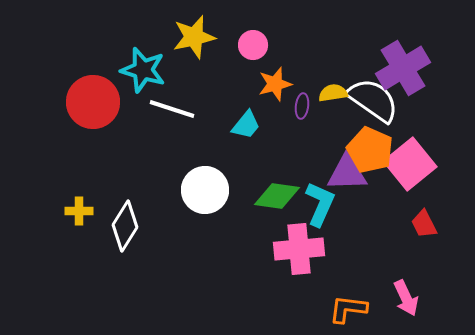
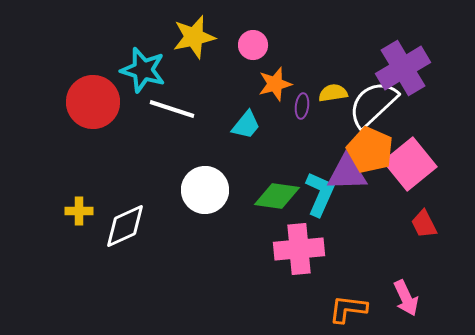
white semicircle: moved 4 px down; rotated 78 degrees counterclockwise
cyan L-shape: moved 10 px up
white diamond: rotated 33 degrees clockwise
